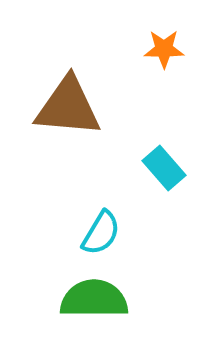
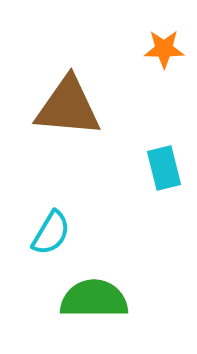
cyan rectangle: rotated 27 degrees clockwise
cyan semicircle: moved 50 px left
